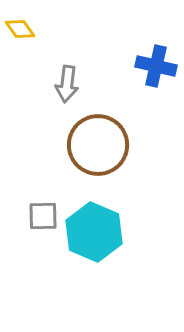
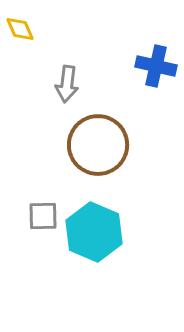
yellow diamond: rotated 12 degrees clockwise
